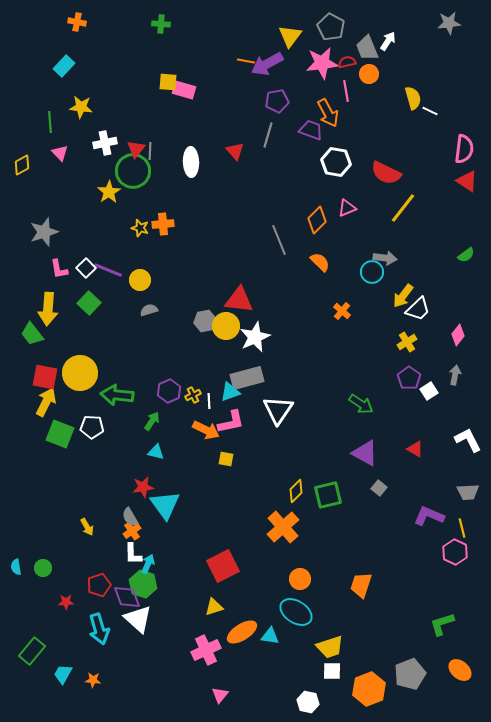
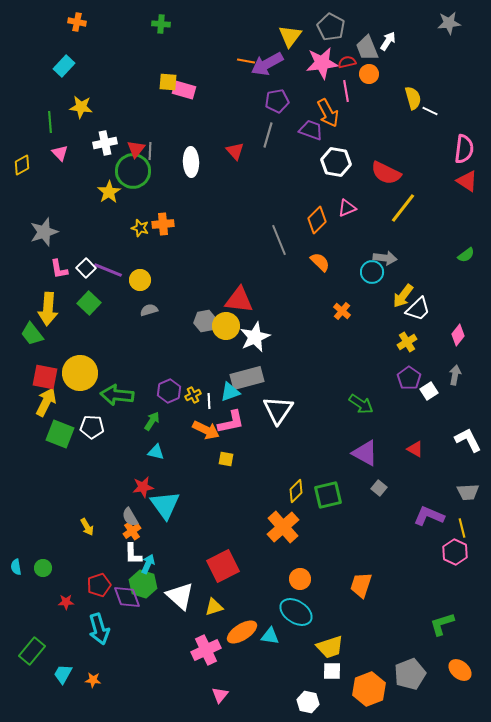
white triangle at (138, 619): moved 42 px right, 23 px up
